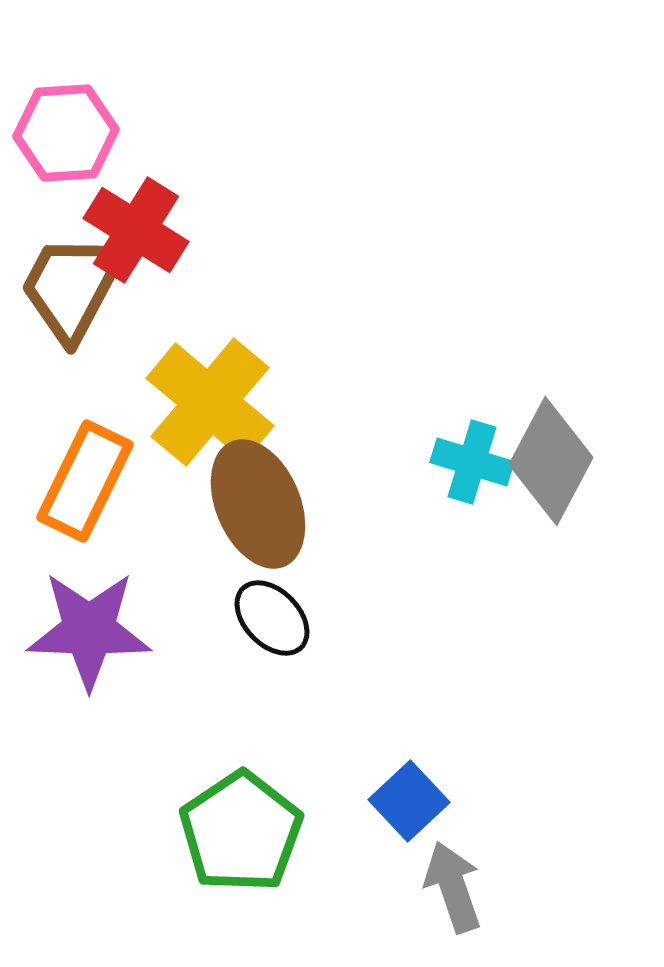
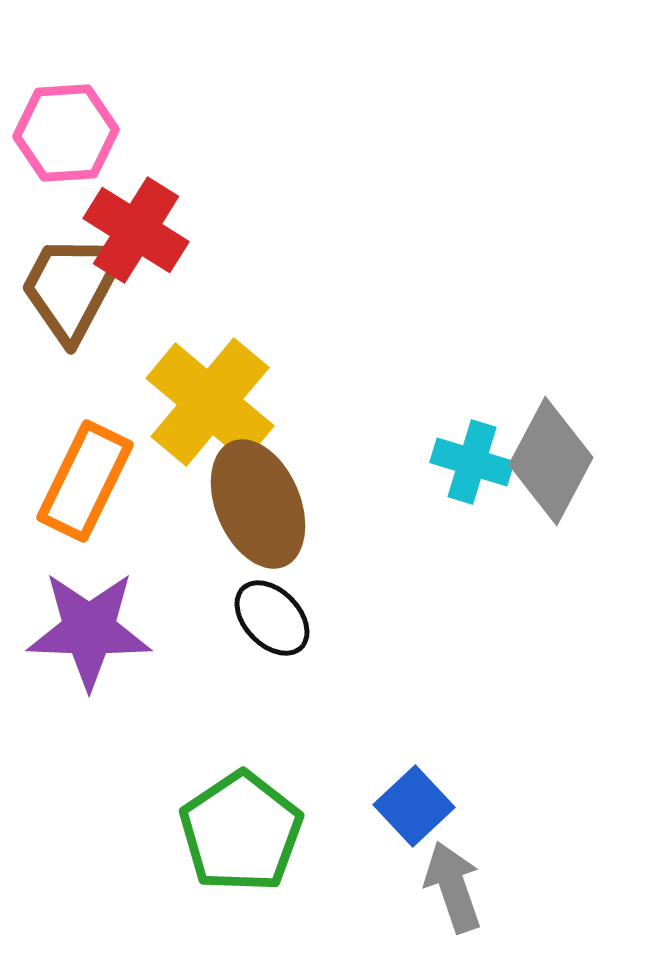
blue square: moved 5 px right, 5 px down
